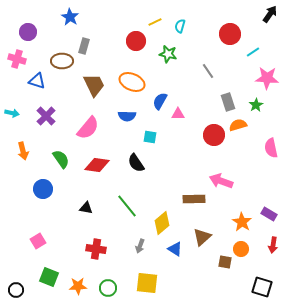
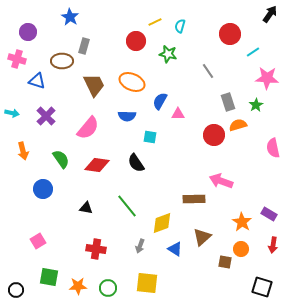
pink semicircle at (271, 148): moved 2 px right
yellow diamond at (162, 223): rotated 20 degrees clockwise
green square at (49, 277): rotated 12 degrees counterclockwise
